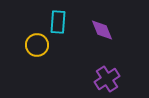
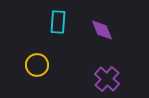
yellow circle: moved 20 px down
purple cross: rotated 15 degrees counterclockwise
